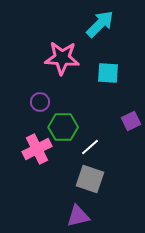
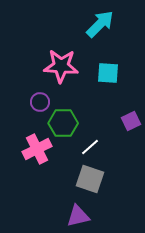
pink star: moved 1 px left, 8 px down
green hexagon: moved 4 px up
